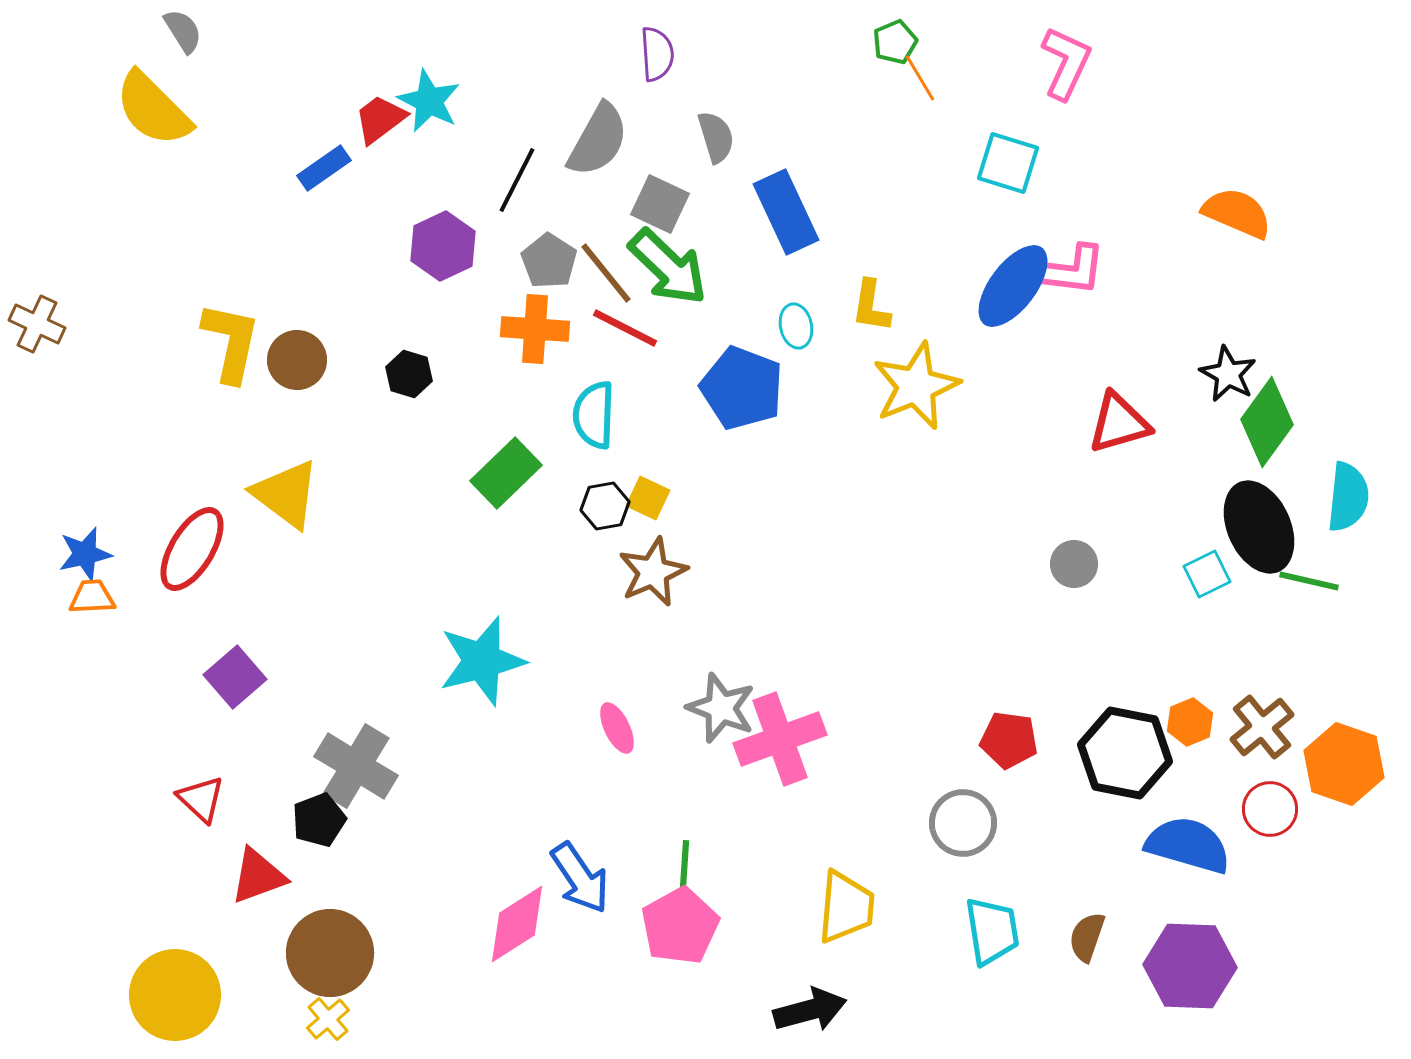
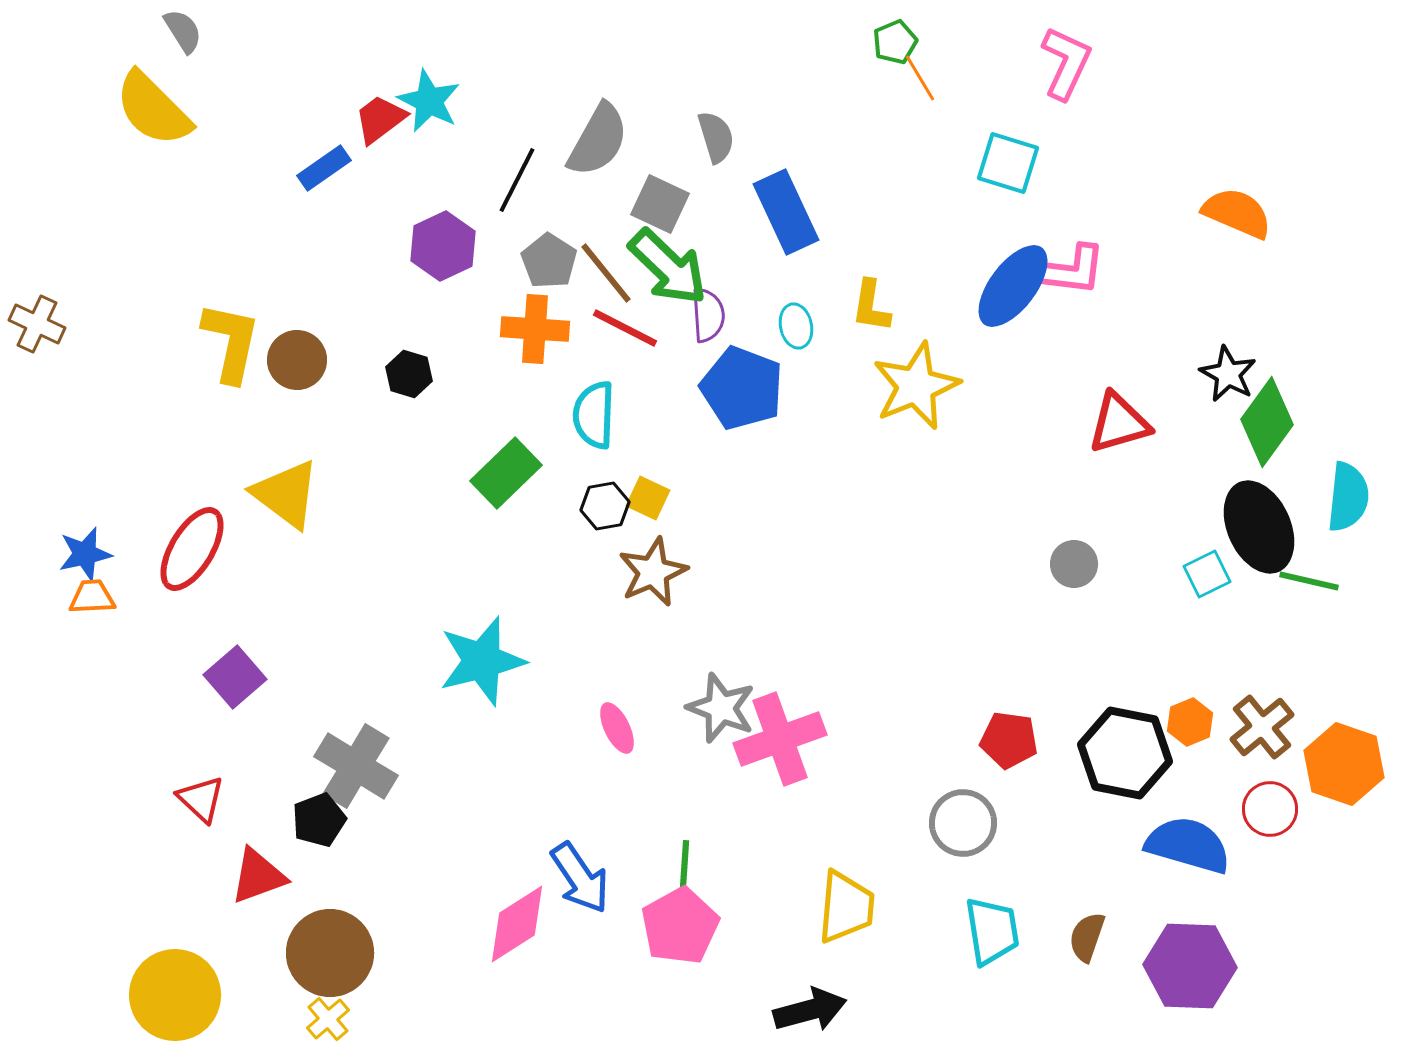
purple semicircle at (657, 54): moved 51 px right, 261 px down
